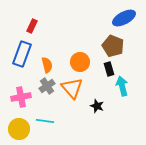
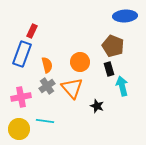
blue ellipse: moved 1 px right, 2 px up; rotated 25 degrees clockwise
red rectangle: moved 5 px down
